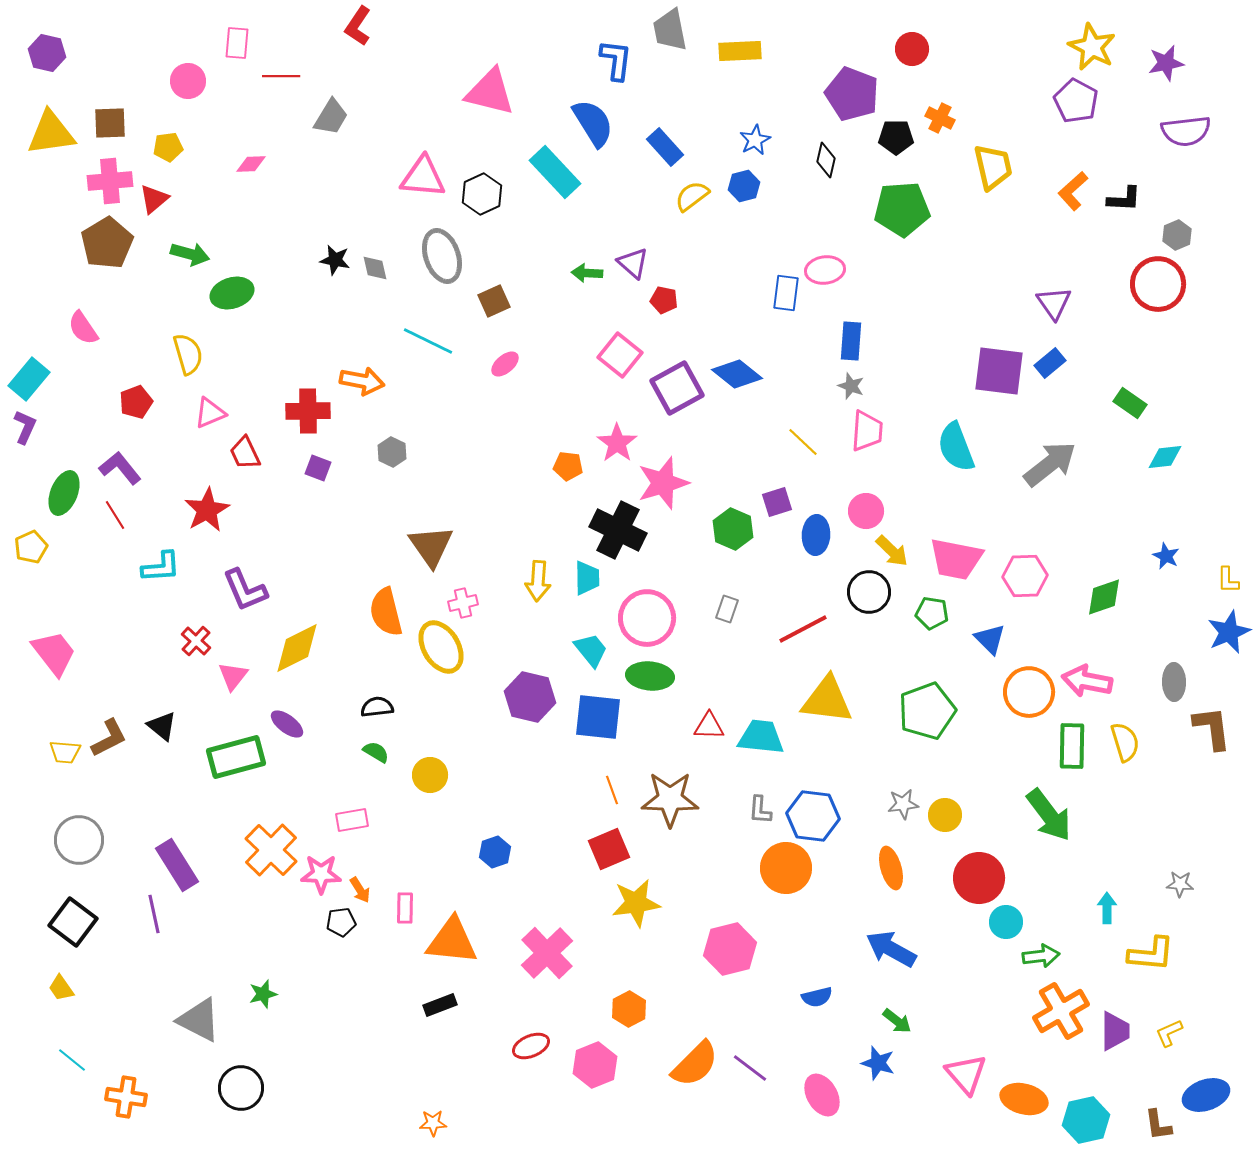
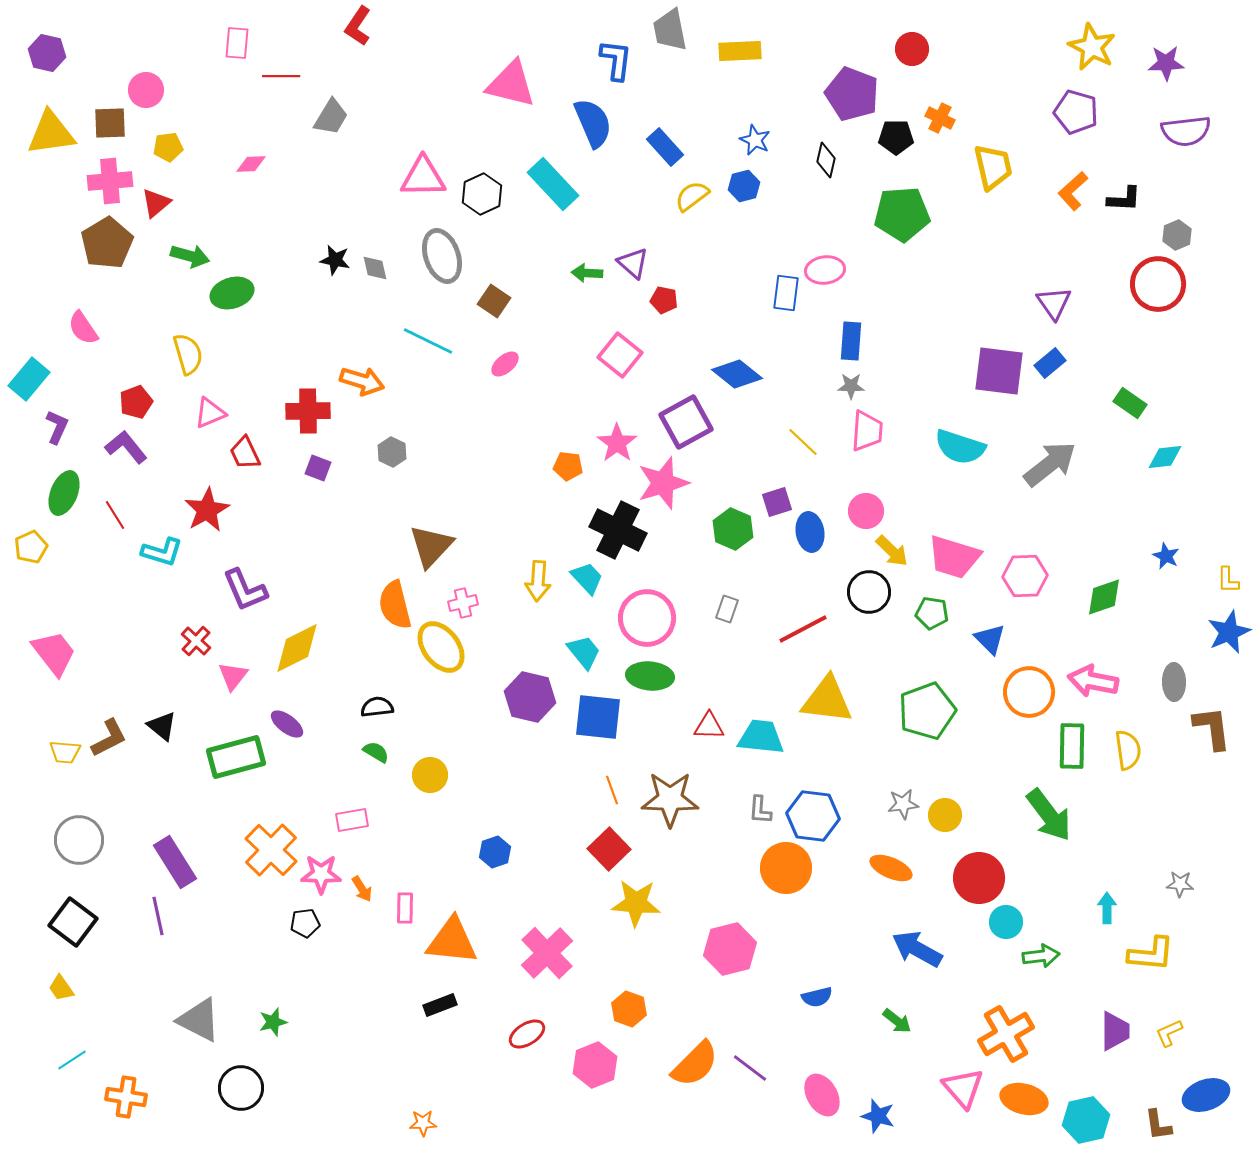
purple star at (1166, 63): rotated 9 degrees clockwise
pink circle at (188, 81): moved 42 px left, 9 px down
pink triangle at (490, 92): moved 21 px right, 8 px up
purple pentagon at (1076, 101): moved 11 px down; rotated 12 degrees counterclockwise
blue semicircle at (593, 123): rotated 9 degrees clockwise
blue star at (755, 140): rotated 20 degrees counterclockwise
cyan rectangle at (555, 172): moved 2 px left, 12 px down
pink triangle at (423, 177): rotated 6 degrees counterclockwise
red triangle at (154, 199): moved 2 px right, 4 px down
green pentagon at (902, 209): moved 5 px down
green arrow at (190, 254): moved 2 px down
brown square at (494, 301): rotated 32 degrees counterclockwise
orange arrow at (362, 381): rotated 6 degrees clockwise
gray star at (851, 386): rotated 20 degrees counterclockwise
purple square at (677, 388): moved 9 px right, 34 px down
purple L-shape at (25, 427): moved 32 px right
cyan semicircle at (956, 447): moved 4 px right; rotated 51 degrees counterclockwise
purple L-shape at (120, 468): moved 6 px right, 21 px up
blue ellipse at (816, 535): moved 6 px left, 3 px up; rotated 12 degrees counterclockwise
brown triangle at (431, 546): rotated 18 degrees clockwise
pink trapezoid at (956, 559): moved 2 px left, 2 px up; rotated 6 degrees clockwise
cyan L-shape at (161, 567): moved 1 px right, 15 px up; rotated 21 degrees clockwise
cyan trapezoid at (587, 578): rotated 42 degrees counterclockwise
orange semicircle at (386, 612): moved 9 px right, 7 px up
yellow ellipse at (441, 647): rotated 6 degrees counterclockwise
cyan trapezoid at (591, 650): moved 7 px left, 2 px down
pink arrow at (1087, 681): moved 6 px right
yellow semicircle at (1125, 742): moved 3 px right, 8 px down; rotated 9 degrees clockwise
red square at (609, 849): rotated 21 degrees counterclockwise
purple rectangle at (177, 865): moved 2 px left, 3 px up
orange ellipse at (891, 868): rotated 51 degrees counterclockwise
orange arrow at (360, 890): moved 2 px right, 1 px up
yellow star at (636, 903): rotated 12 degrees clockwise
purple line at (154, 914): moved 4 px right, 2 px down
black pentagon at (341, 922): moved 36 px left, 1 px down
blue arrow at (891, 949): moved 26 px right
green star at (263, 994): moved 10 px right, 28 px down
orange hexagon at (629, 1009): rotated 12 degrees counterclockwise
orange cross at (1061, 1011): moved 55 px left, 23 px down
red ellipse at (531, 1046): moved 4 px left, 12 px up; rotated 9 degrees counterclockwise
cyan line at (72, 1060): rotated 72 degrees counterclockwise
blue star at (878, 1063): moved 53 px down
pink triangle at (966, 1074): moved 3 px left, 14 px down
orange star at (433, 1123): moved 10 px left
